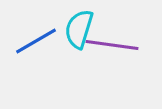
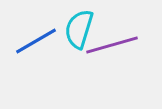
purple line: rotated 24 degrees counterclockwise
